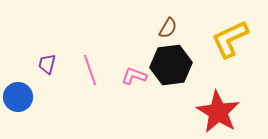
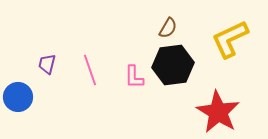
black hexagon: moved 2 px right
pink L-shape: moved 1 px down; rotated 110 degrees counterclockwise
